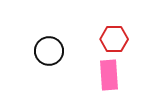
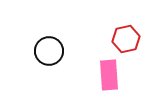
red hexagon: moved 12 px right; rotated 12 degrees counterclockwise
